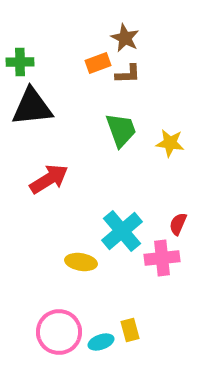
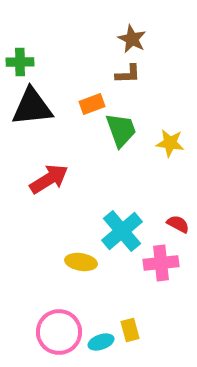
brown star: moved 7 px right, 1 px down
orange rectangle: moved 6 px left, 41 px down
red semicircle: rotated 95 degrees clockwise
pink cross: moved 1 px left, 5 px down
